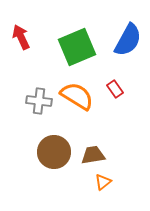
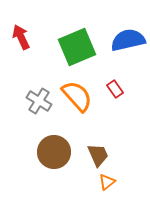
blue semicircle: rotated 132 degrees counterclockwise
orange semicircle: rotated 16 degrees clockwise
gray cross: rotated 25 degrees clockwise
brown trapezoid: moved 5 px right; rotated 75 degrees clockwise
orange triangle: moved 4 px right
